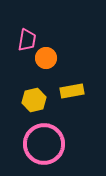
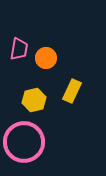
pink trapezoid: moved 8 px left, 9 px down
yellow rectangle: rotated 55 degrees counterclockwise
pink circle: moved 20 px left, 2 px up
